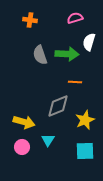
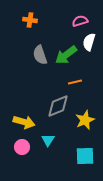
pink semicircle: moved 5 px right, 3 px down
green arrow: moved 1 px left, 1 px down; rotated 140 degrees clockwise
orange line: rotated 16 degrees counterclockwise
cyan square: moved 5 px down
